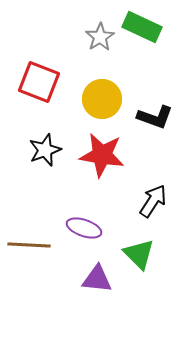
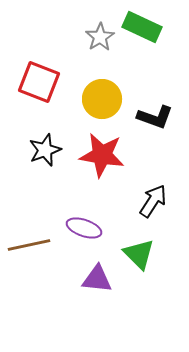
brown line: rotated 15 degrees counterclockwise
